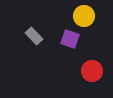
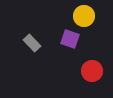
gray rectangle: moved 2 px left, 7 px down
